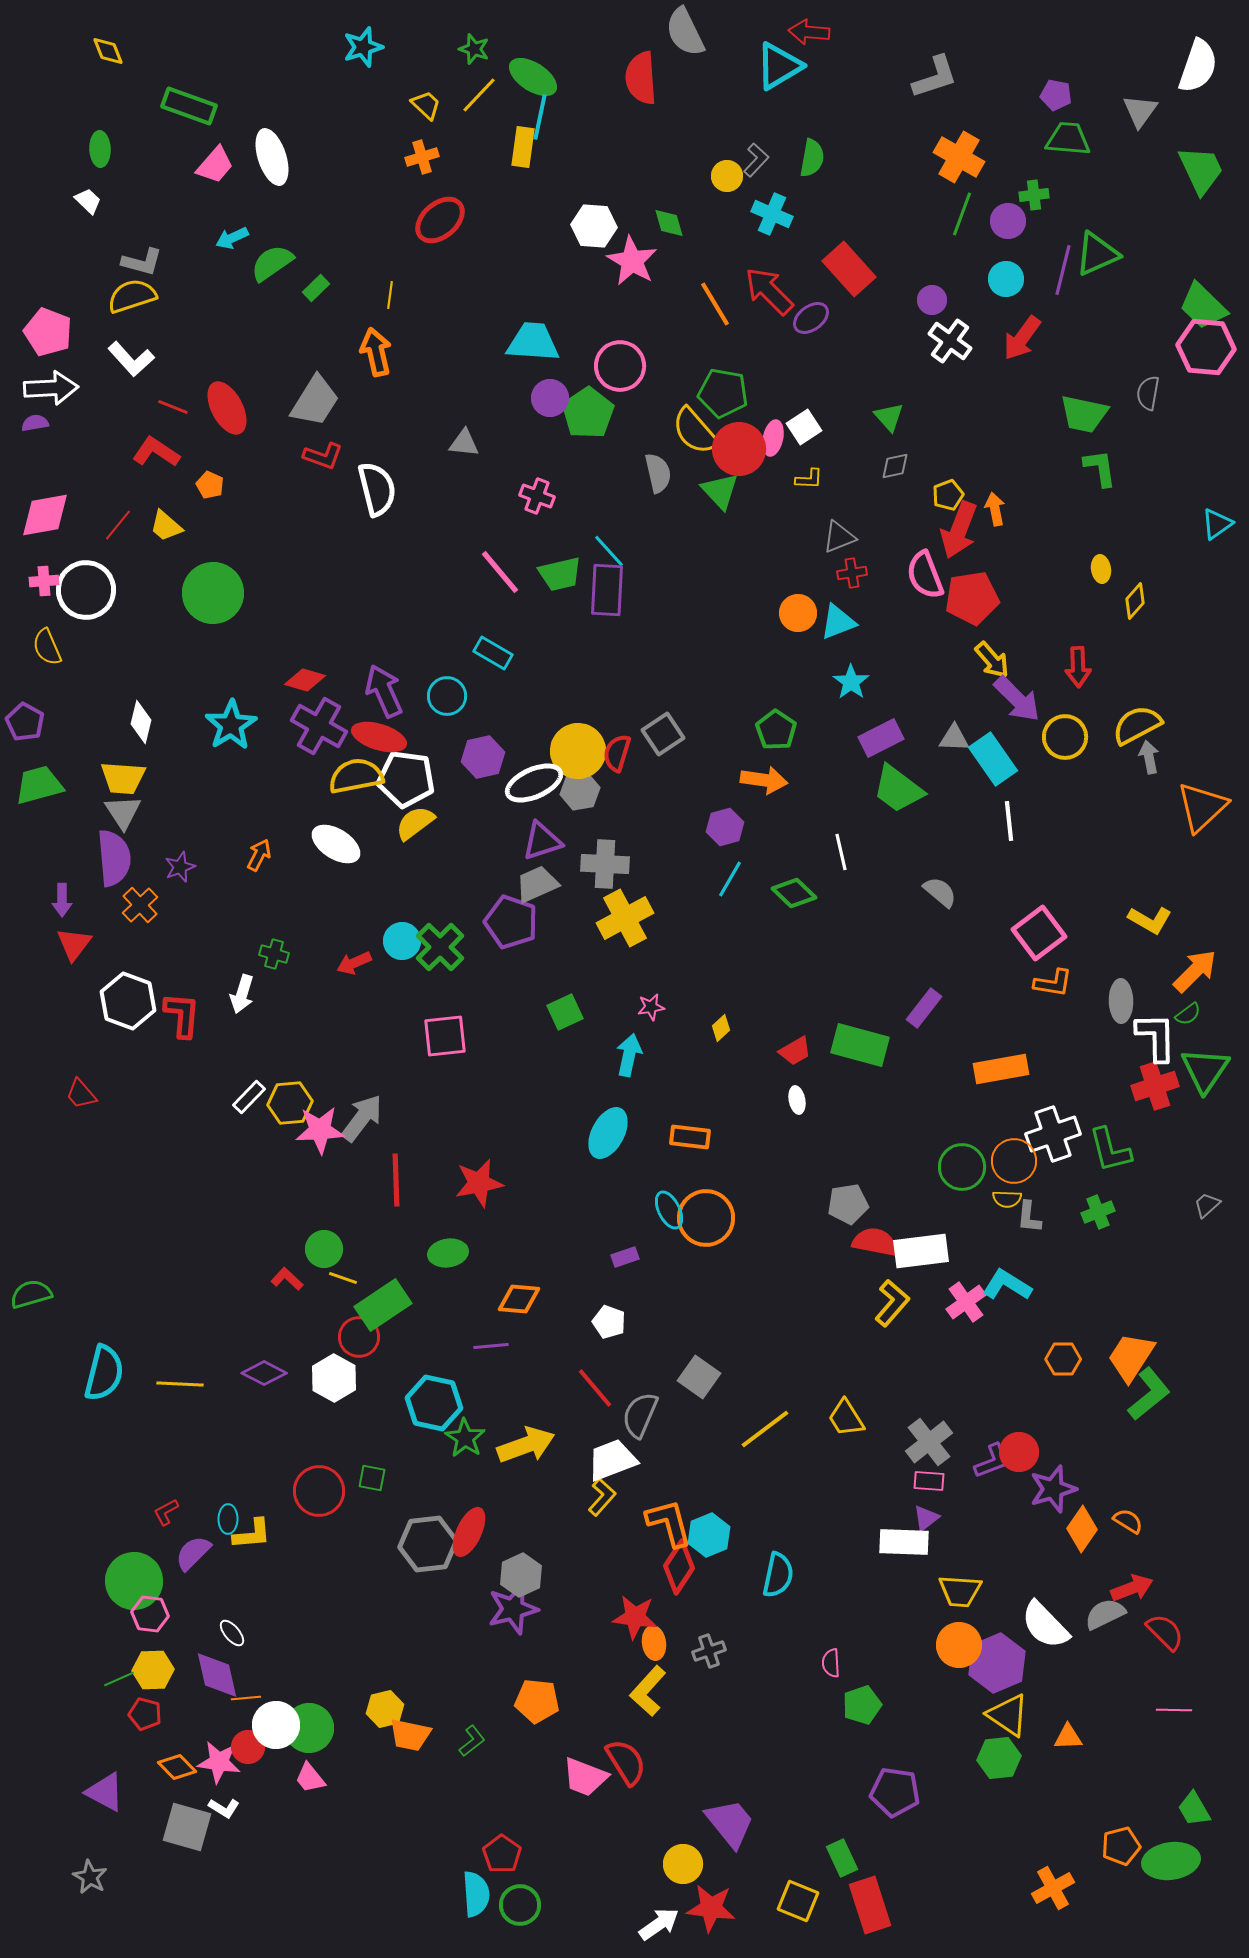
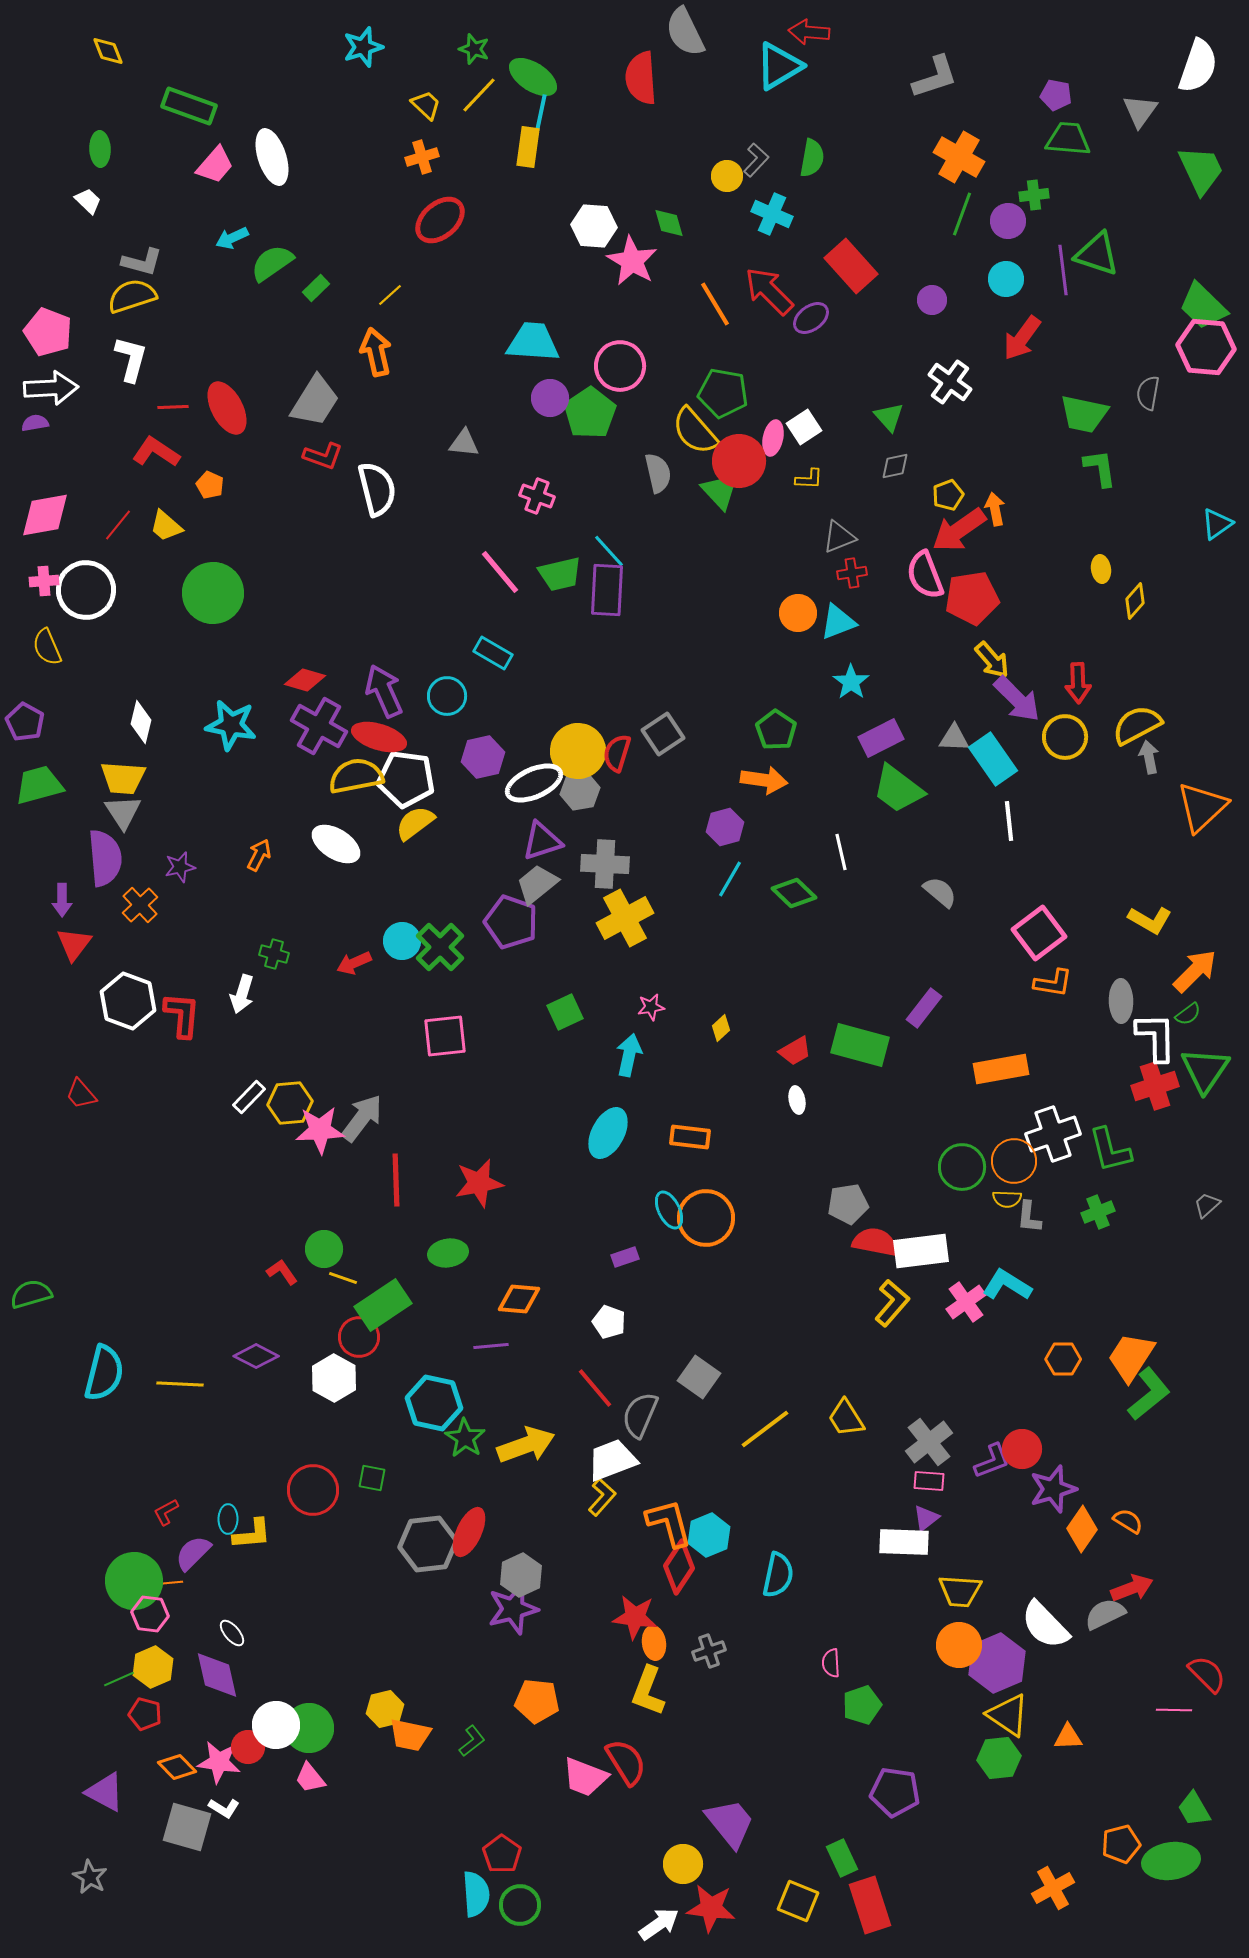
yellow rectangle at (523, 147): moved 5 px right
green triangle at (1097, 254): rotated 42 degrees clockwise
red rectangle at (849, 269): moved 2 px right, 3 px up
purple line at (1063, 270): rotated 21 degrees counterclockwise
yellow line at (390, 295): rotated 40 degrees clockwise
white cross at (950, 341): moved 41 px down
white L-shape at (131, 359): rotated 123 degrees counterclockwise
red line at (173, 407): rotated 24 degrees counterclockwise
green pentagon at (588, 413): moved 2 px right
red circle at (739, 449): moved 12 px down
red arrow at (959, 530): rotated 34 degrees clockwise
red arrow at (1078, 667): moved 16 px down
cyan star at (231, 725): rotated 30 degrees counterclockwise
purple semicircle at (114, 858): moved 9 px left
purple star at (180, 867): rotated 8 degrees clockwise
gray trapezoid at (537, 884): rotated 15 degrees counterclockwise
red L-shape at (287, 1279): moved 5 px left, 7 px up; rotated 12 degrees clockwise
purple diamond at (264, 1373): moved 8 px left, 17 px up
red circle at (1019, 1452): moved 3 px right, 3 px up
red circle at (319, 1491): moved 6 px left, 1 px up
red semicircle at (1165, 1632): moved 42 px right, 42 px down
yellow hexagon at (153, 1670): moved 3 px up; rotated 21 degrees counterclockwise
yellow L-shape at (648, 1691): rotated 21 degrees counterclockwise
orange line at (246, 1698): moved 78 px left, 115 px up
orange pentagon at (1121, 1846): moved 2 px up
